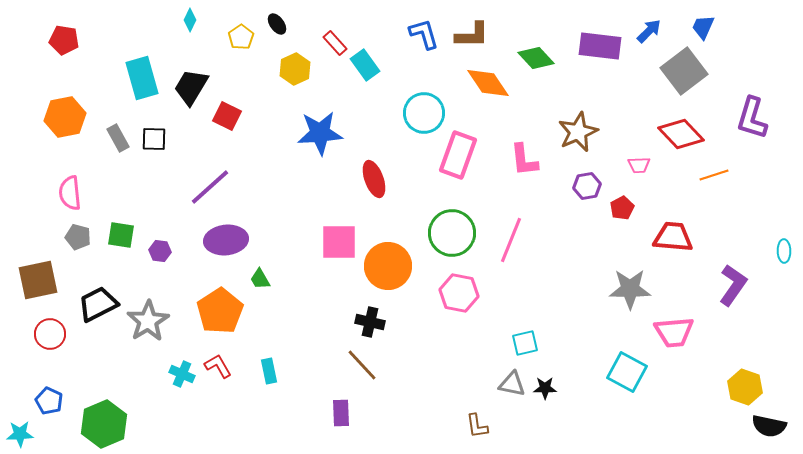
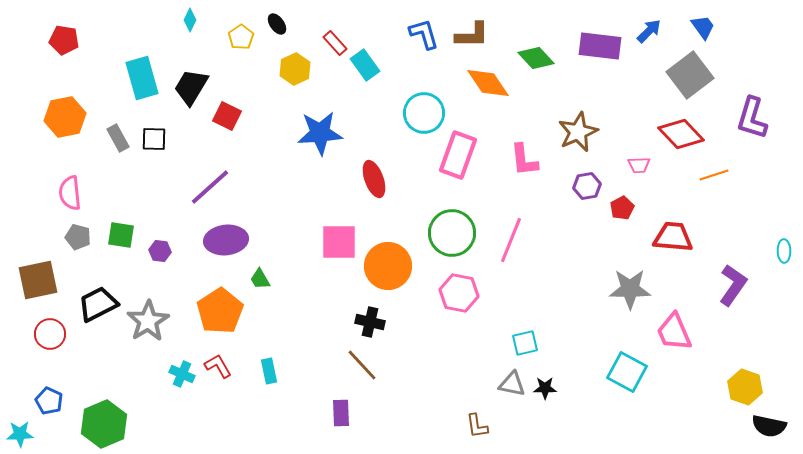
blue trapezoid at (703, 27): rotated 120 degrees clockwise
gray square at (684, 71): moved 6 px right, 4 px down
pink trapezoid at (674, 332): rotated 72 degrees clockwise
